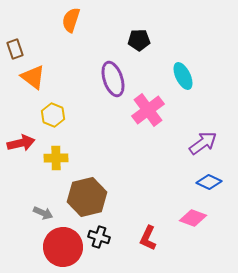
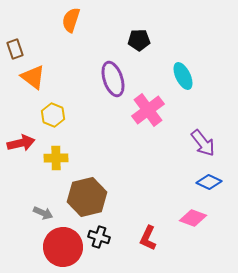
purple arrow: rotated 88 degrees clockwise
